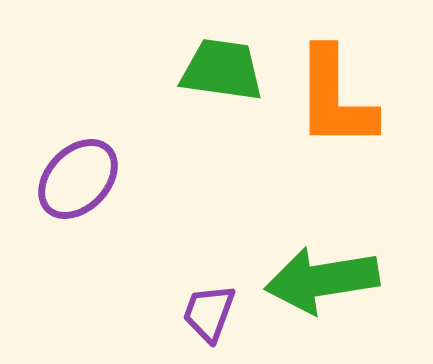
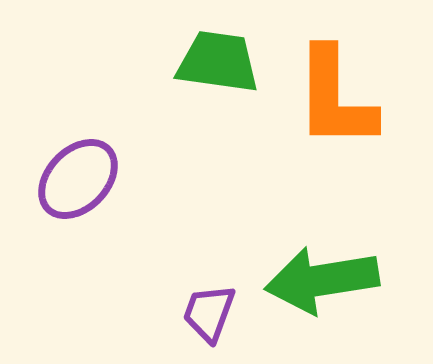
green trapezoid: moved 4 px left, 8 px up
